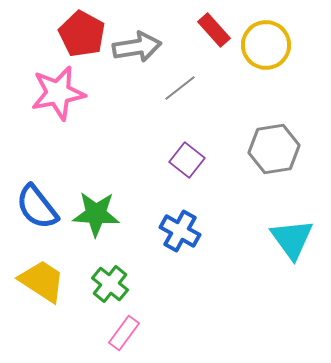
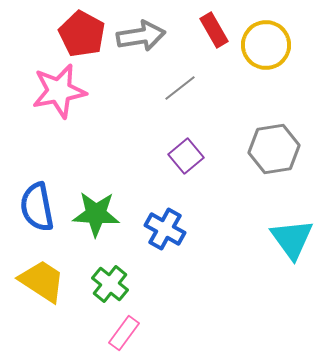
red rectangle: rotated 12 degrees clockwise
gray arrow: moved 4 px right, 11 px up
pink star: moved 1 px right, 2 px up
purple square: moved 1 px left, 4 px up; rotated 12 degrees clockwise
blue semicircle: rotated 27 degrees clockwise
blue cross: moved 15 px left, 2 px up
